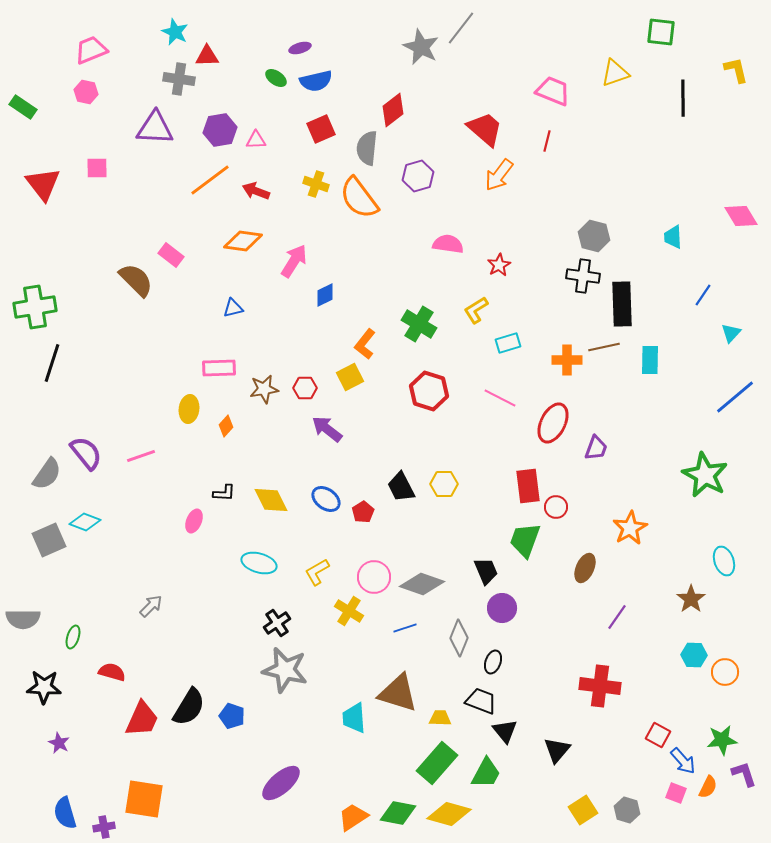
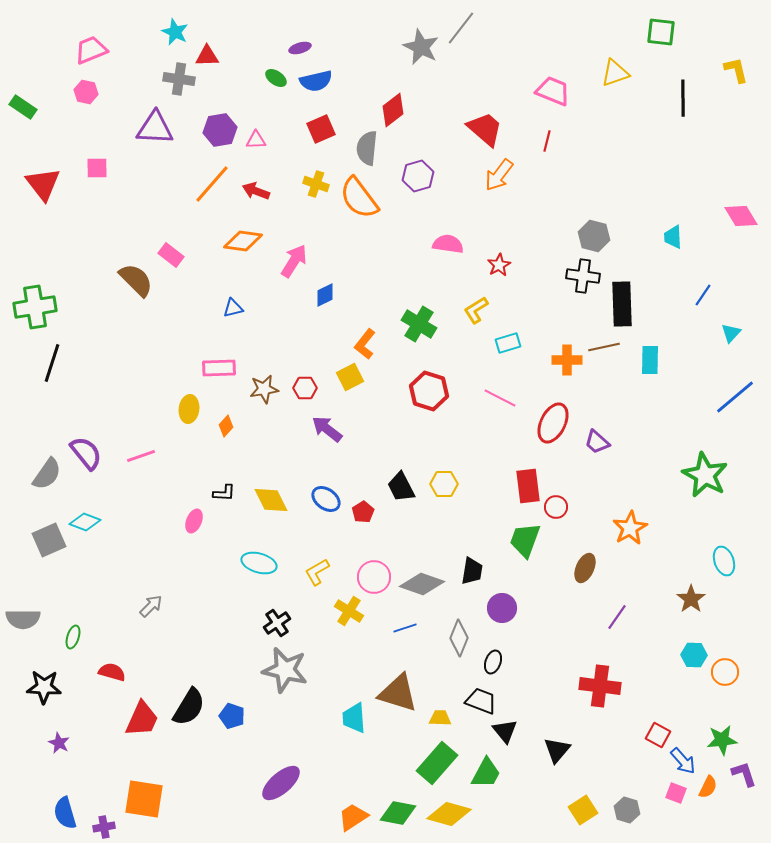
orange line at (210, 180): moved 2 px right, 4 px down; rotated 12 degrees counterclockwise
purple trapezoid at (596, 448): moved 1 px right, 6 px up; rotated 112 degrees clockwise
black trapezoid at (486, 571): moved 14 px left; rotated 32 degrees clockwise
